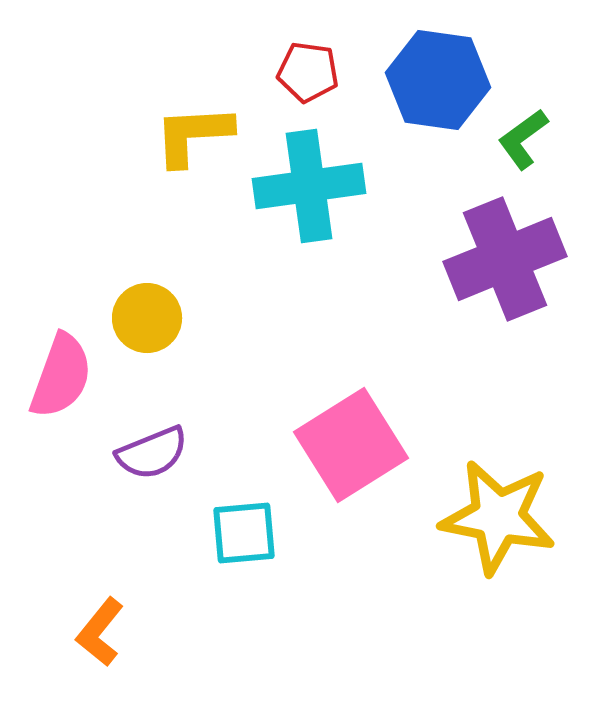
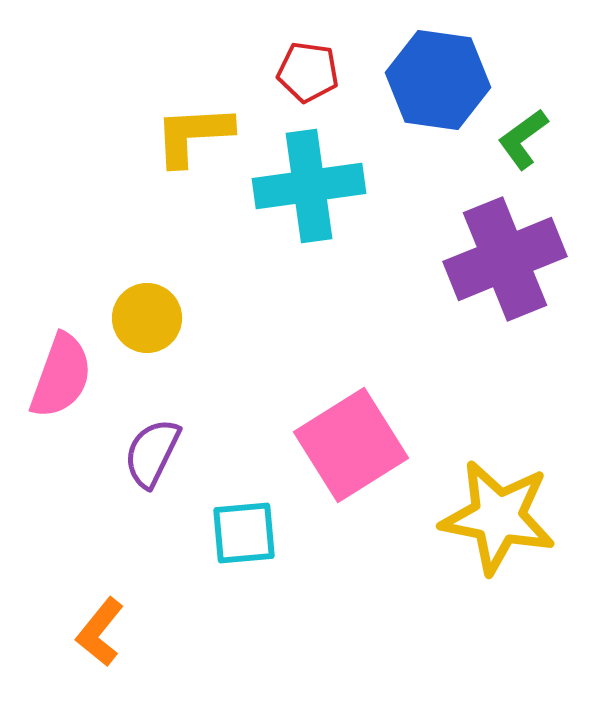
purple semicircle: rotated 138 degrees clockwise
